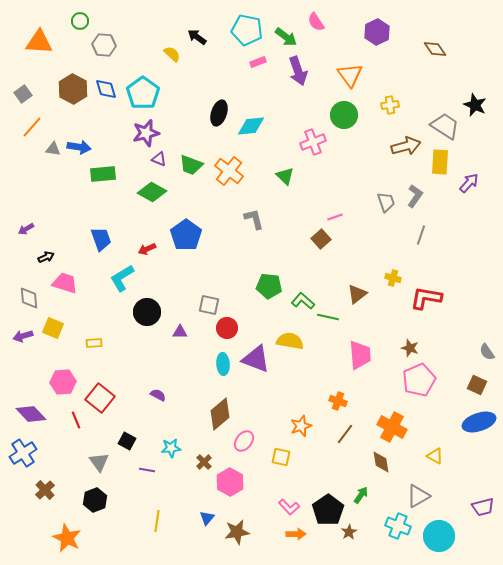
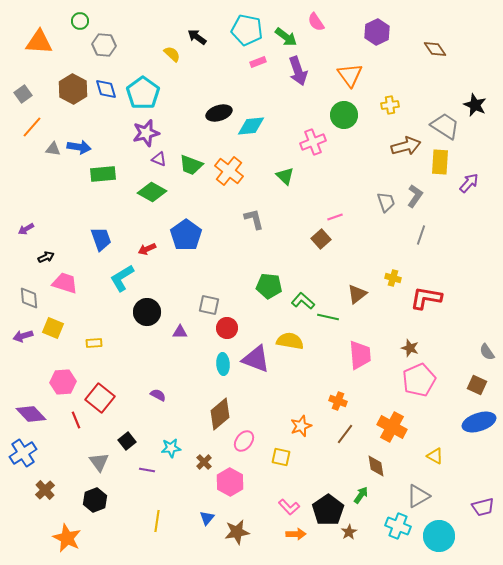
black ellipse at (219, 113): rotated 55 degrees clockwise
black square at (127, 441): rotated 24 degrees clockwise
brown diamond at (381, 462): moved 5 px left, 4 px down
